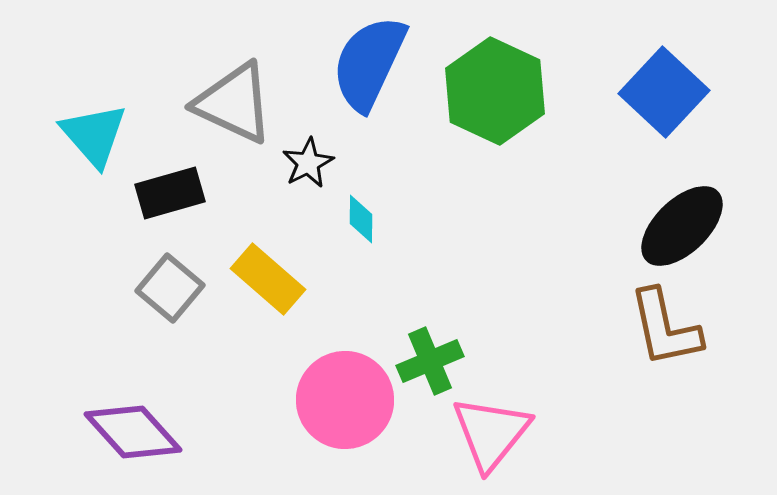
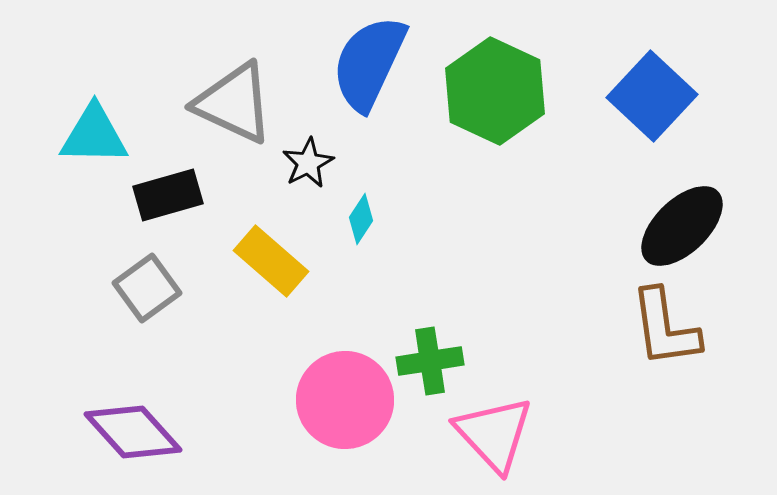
blue square: moved 12 px left, 4 px down
cyan triangle: rotated 48 degrees counterclockwise
black rectangle: moved 2 px left, 2 px down
cyan diamond: rotated 33 degrees clockwise
yellow rectangle: moved 3 px right, 18 px up
gray square: moved 23 px left; rotated 14 degrees clockwise
brown L-shape: rotated 4 degrees clockwise
green cross: rotated 14 degrees clockwise
pink triangle: moved 3 px right, 1 px down; rotated 22 degrees counterclockwise
